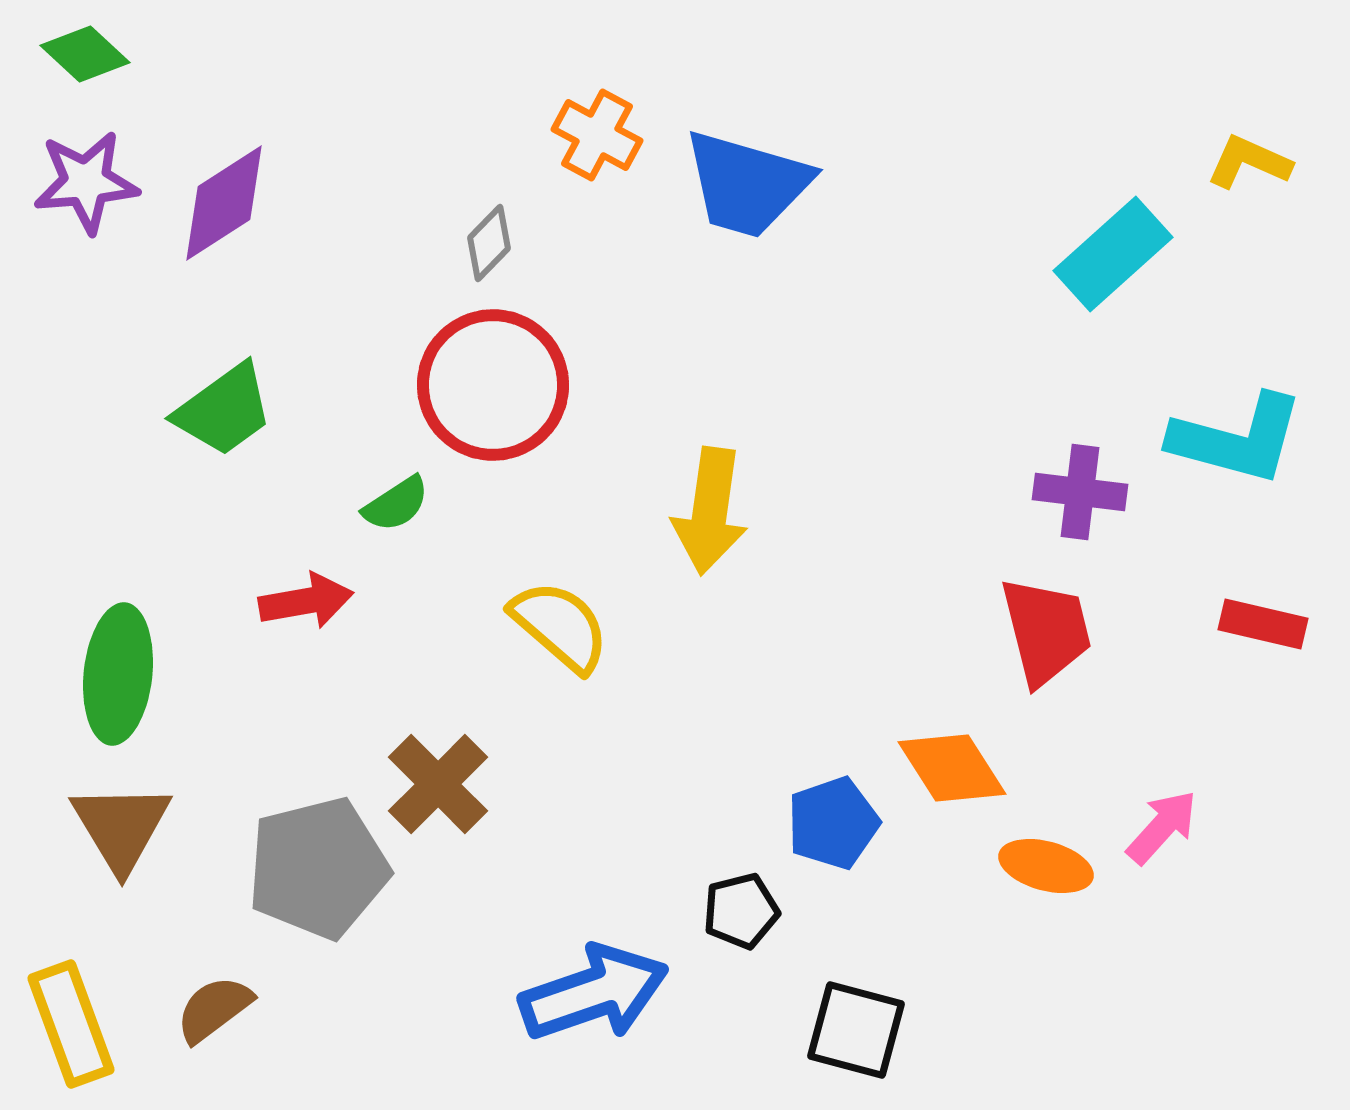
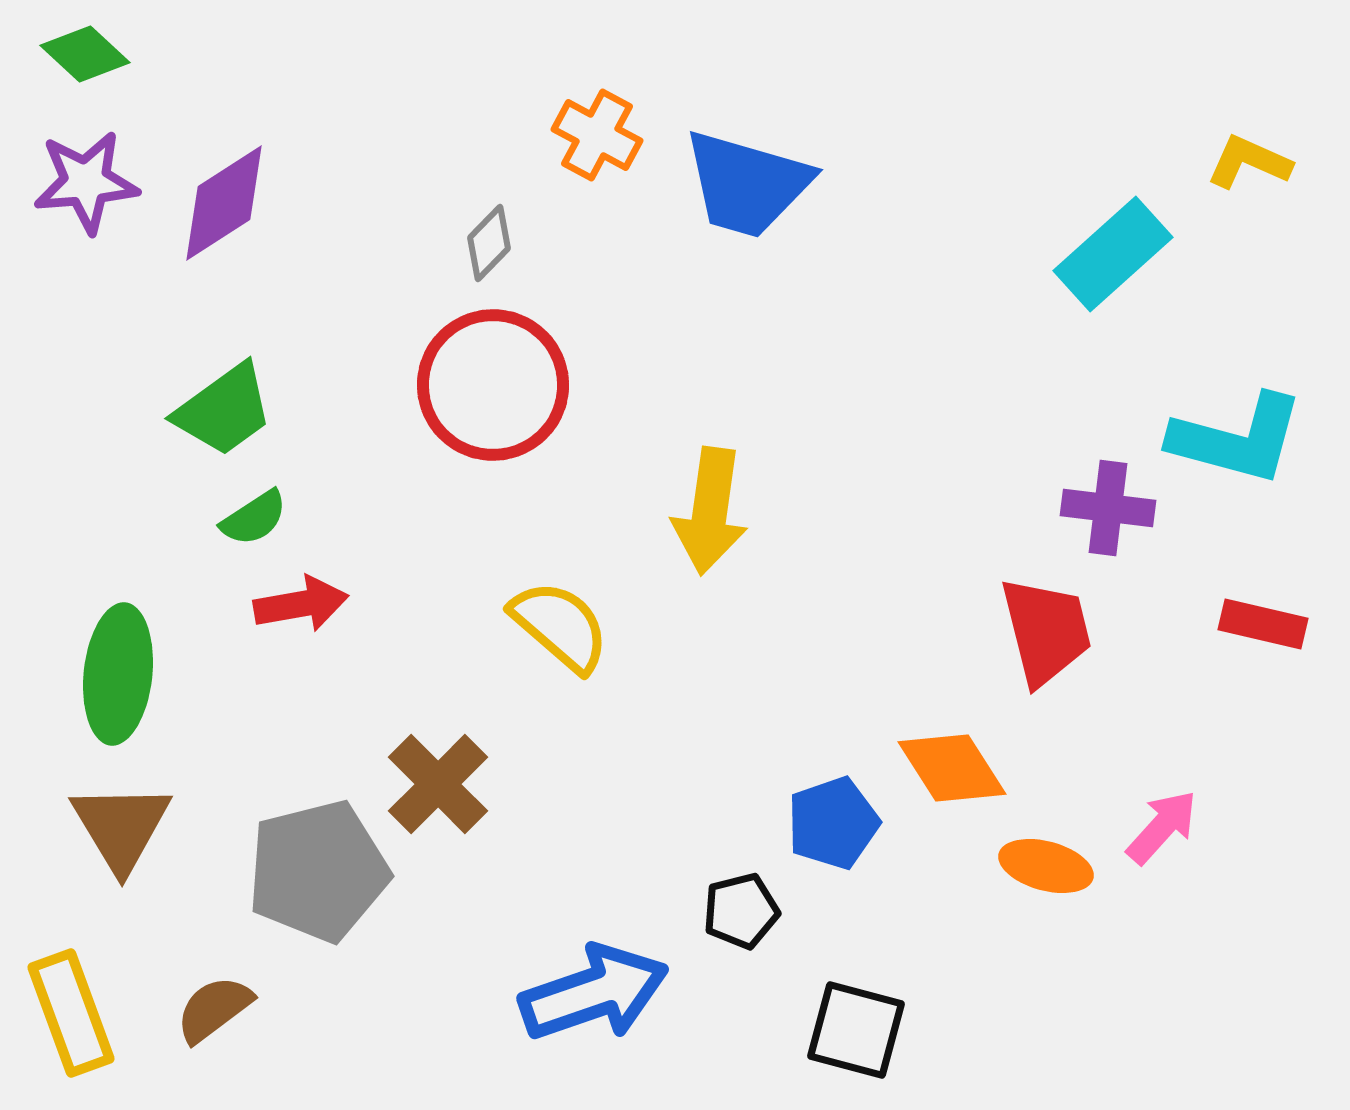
purple cross: moved 28 px right, 16 px down
green semicircle: moved 142 px left, 14 px down
red arrow: moved 5 px left, 3 px down
gray pentagon: moved 3 px down
yellow rectangle: moved 11 px up
